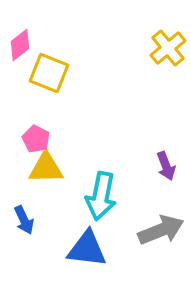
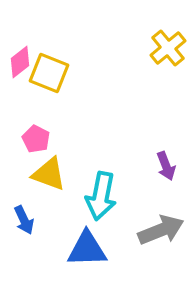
pink diamond: moved 17 px down
yellow triangle: moved 3 px right, 6 px down; rotated 21 degrees clockwise
blue triangle: rotated 9 degrees counterclockwise
